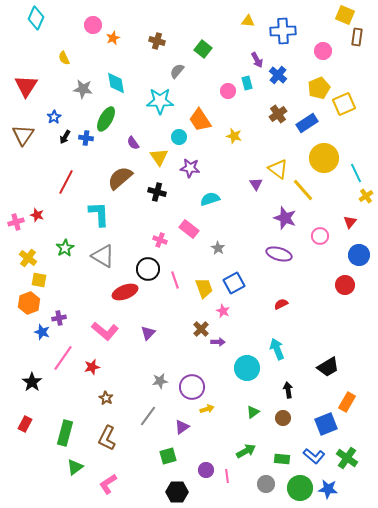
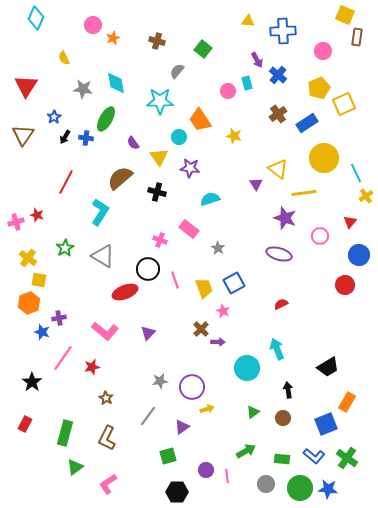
yellow line at (303, 190): moved 1 px right, 3 px down; rotated 55 degrees counterclockwise
cyan L-shape at (99, 214): moved 1 px right, 2 px up; rotated 36 degrees clockwise
